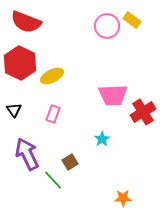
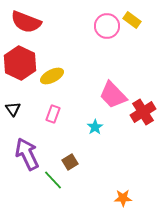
pink trapezoid: rotated 48 degrees clockwise
black triangle: moved 1 px left, 1 px up
cyan star: moved 7 px left, 12 px up
